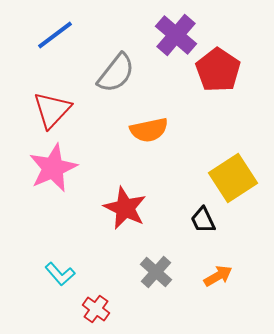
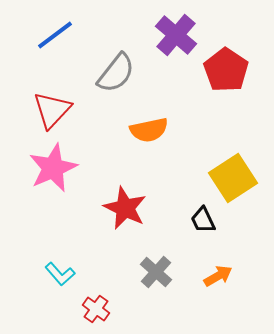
red pentagon: moved 8 px right
